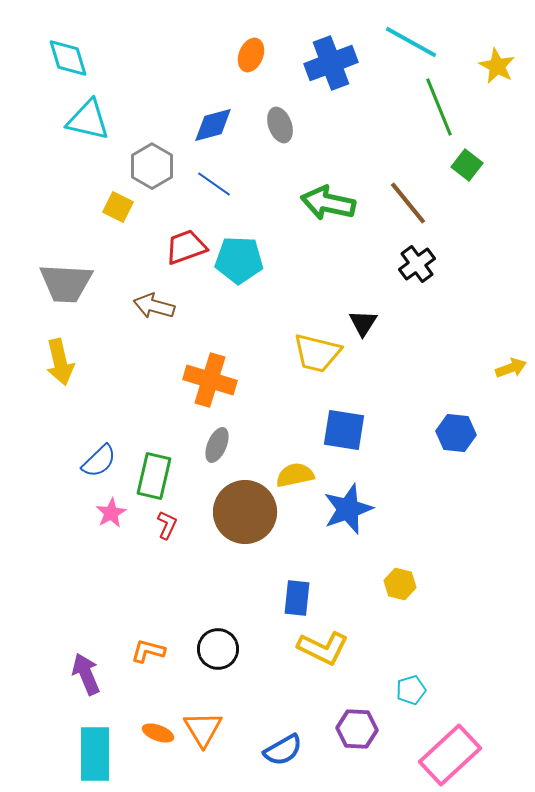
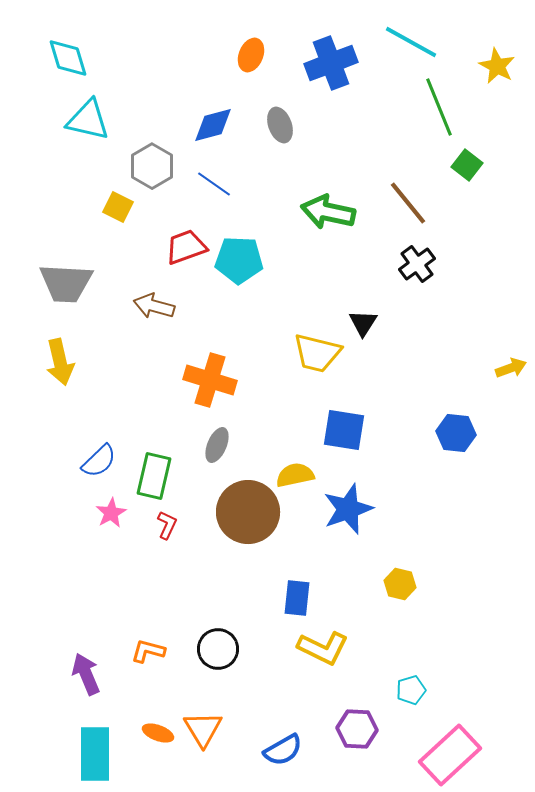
green arrow at (328, 203): moved 9 px down
brown circle at (245, 512): moved 3 px right
